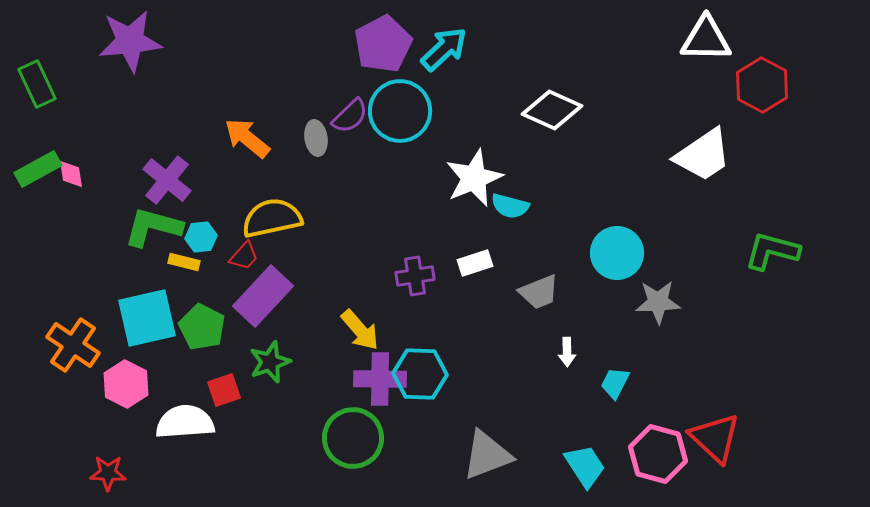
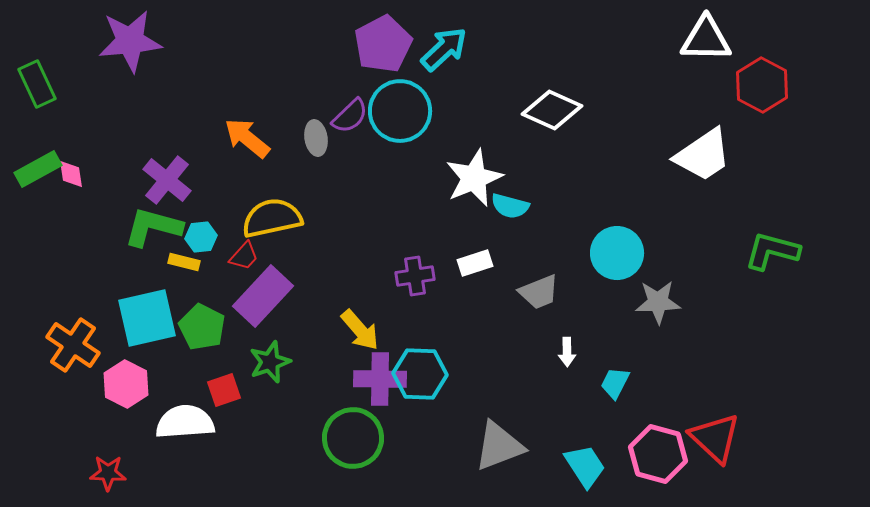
gray triangle at (487, 455): moved 12 px right, 9 px up
